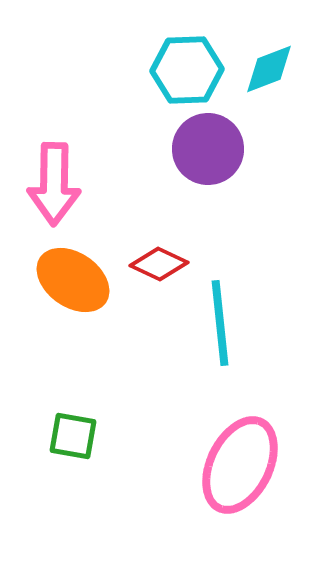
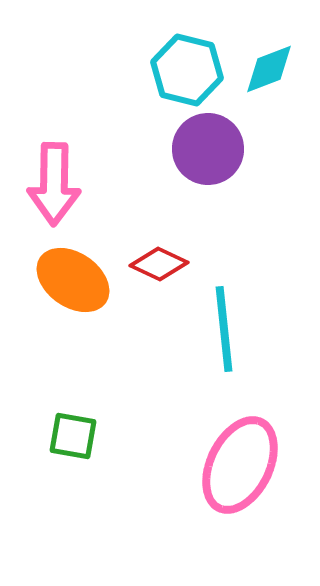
cyan hexagon: rotated 16 degrees clockwise
cyan line: moved 4 px right, 6 px down
